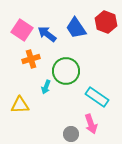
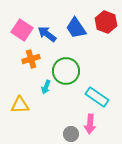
pink arrow: moved 1 px left; rotated 24 degrees clockwise
